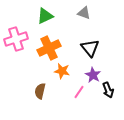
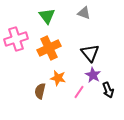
green triangle: moved 2 px right; rotated 42 degrees counterclockwise
black triangle: moved 5 px down
orange star: moved 4 px left, 7 px down
